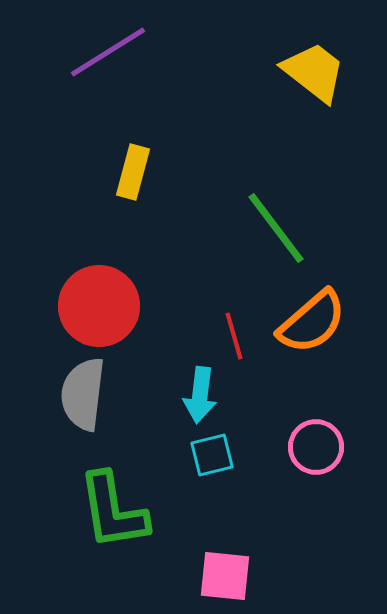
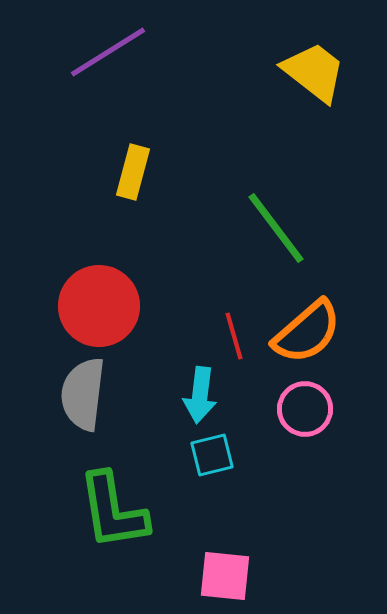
orange semicircle: moved 5 px left, 10 px down
pink circle: moved 11 px left, 38 px up
